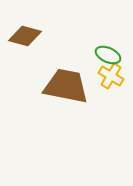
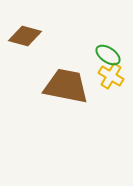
green ellipse: rotated 10 degrees clockwise
